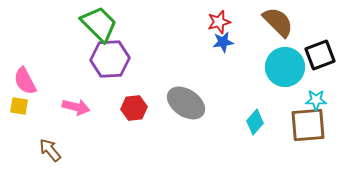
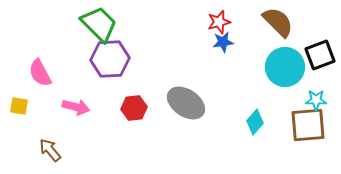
pink semicircle: moved 15 px right, 8 px up
